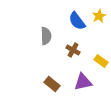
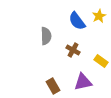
brown rectangle: moved 1 px right, 2 px down; rotated 21 degrees clockwise
